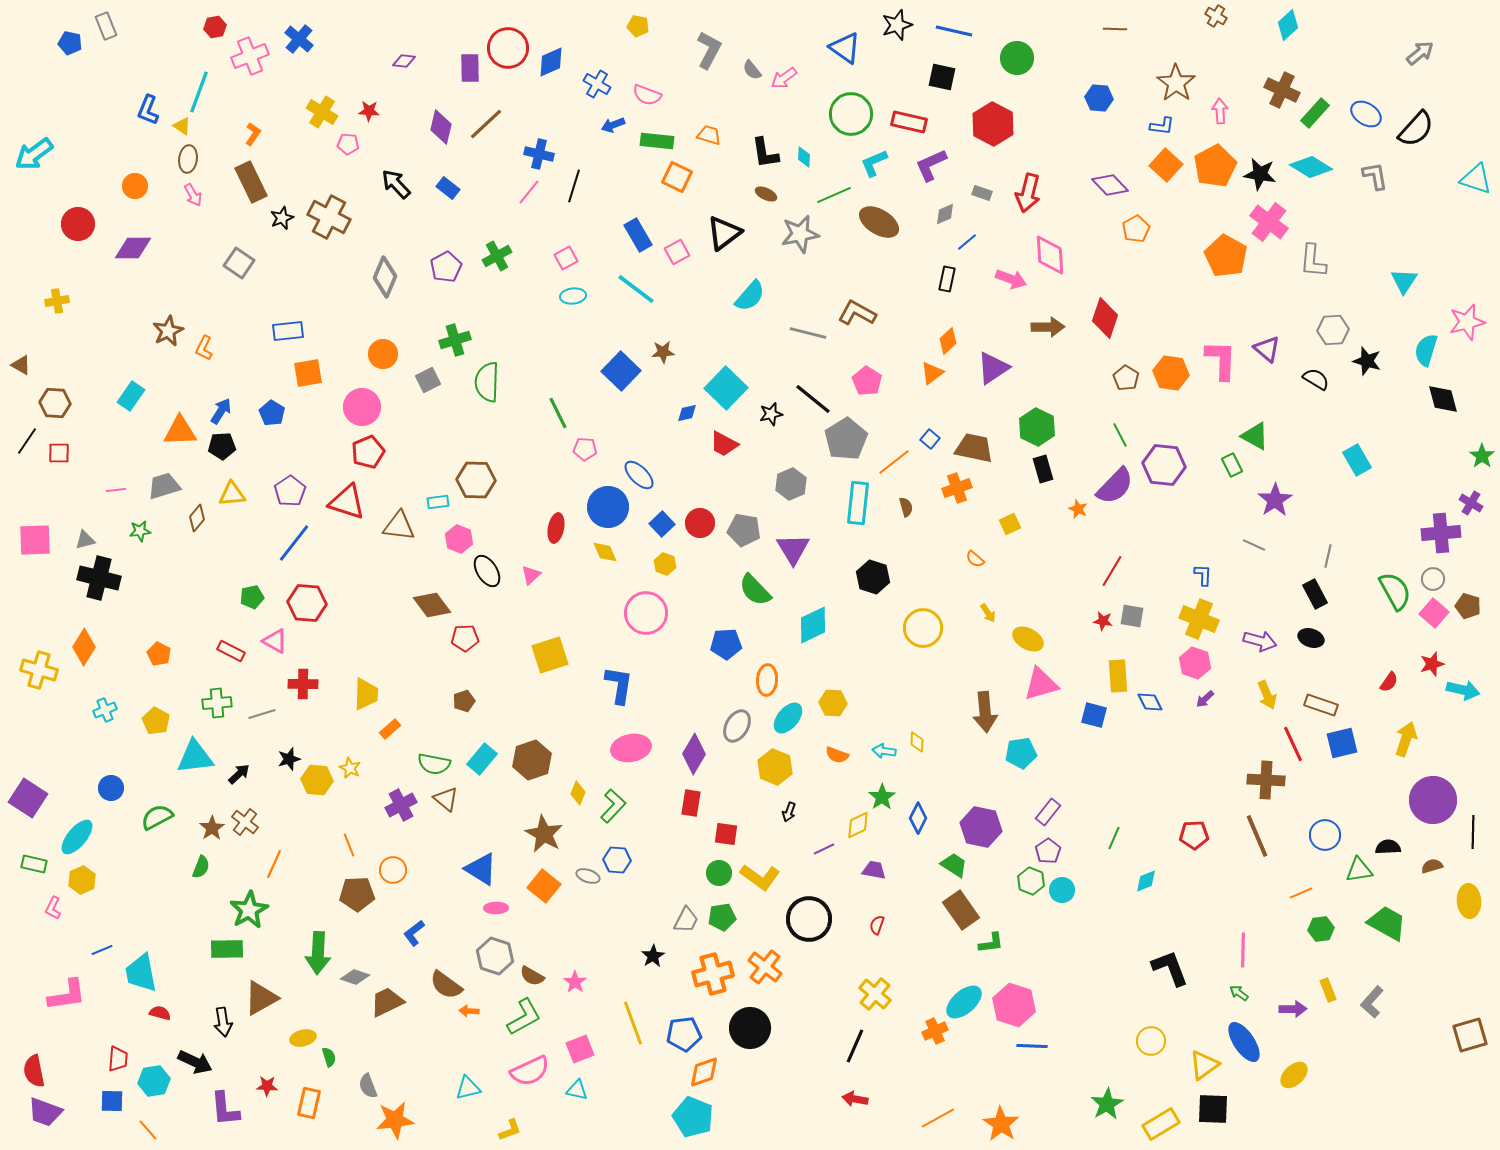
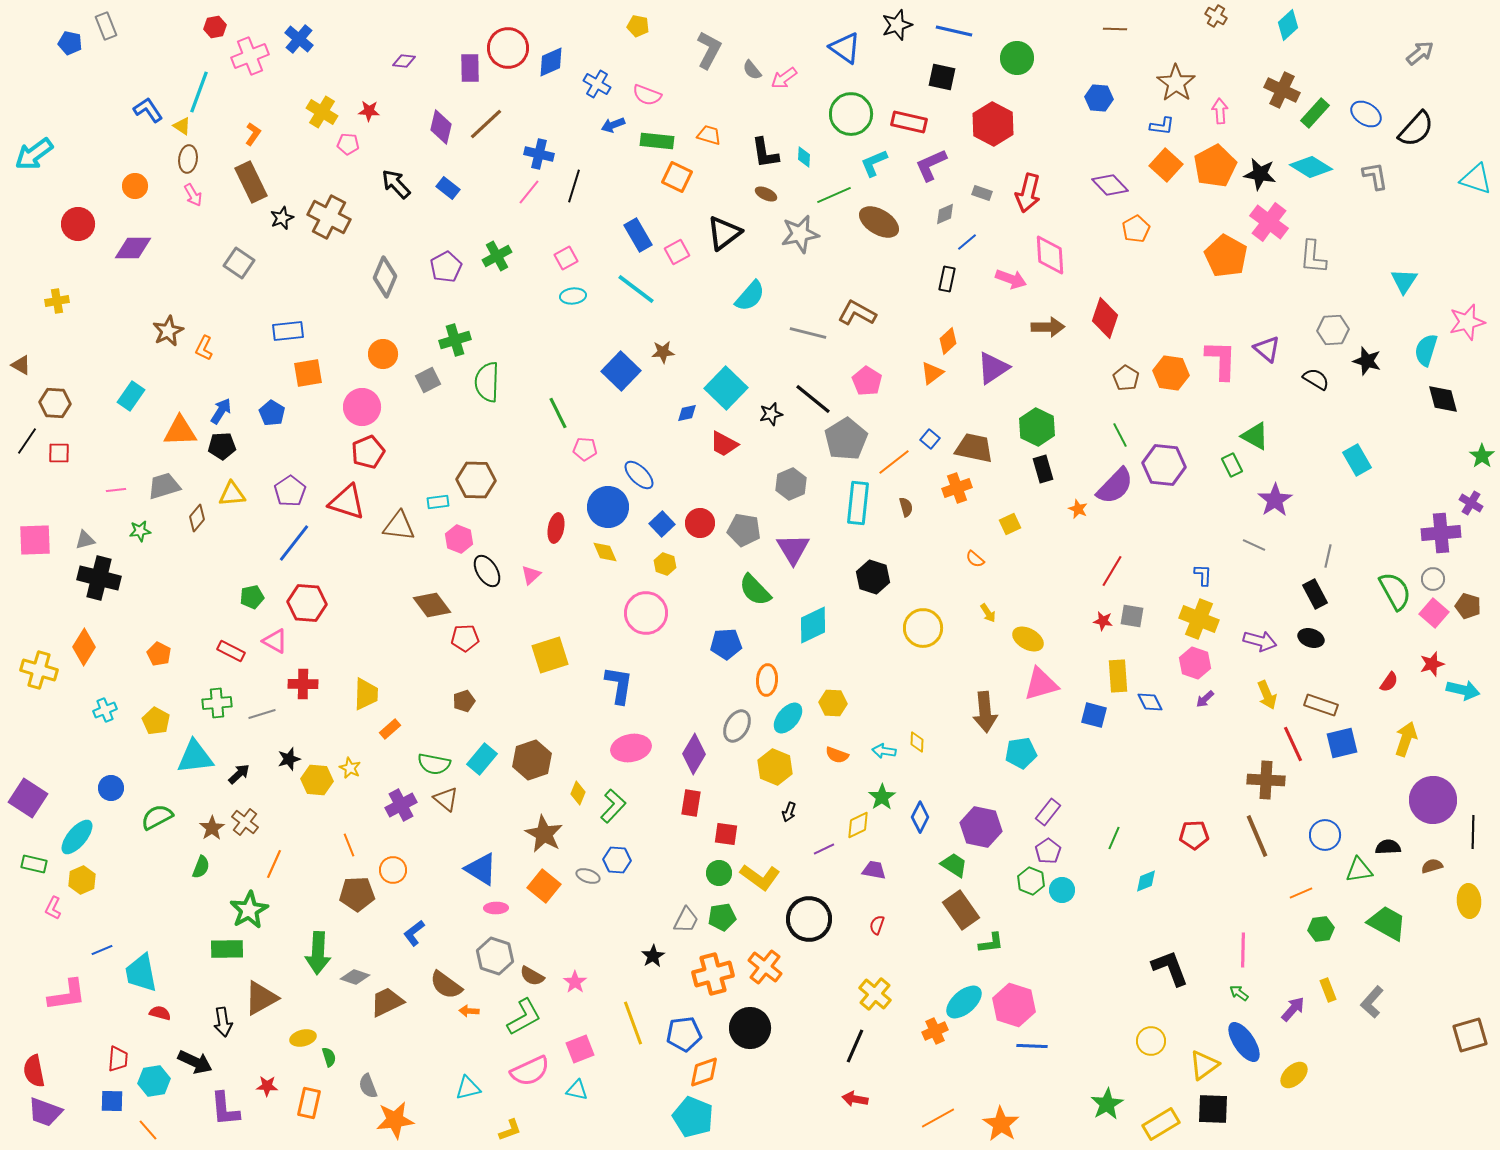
blue L-shape at (148, 110): rotated 124 degrees clockwise
gray L-shape at (1313, 261): moved 4 px up
blue diamond at (918, 818): moved 2 px right, 1 px up
purple arrow at (1293, 1009): rotated 48 degrees counterclockwise
